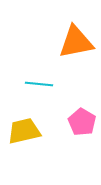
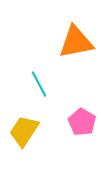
cyan line: rotated 56 degrees clockwise
yellow trapezoid: rotated 44 degrees counterclockwise
